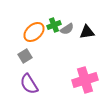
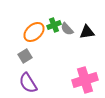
gray semicircle: rotated 80 degrees clockwise
purple semicircle: moved 1 px left, 1 px up
